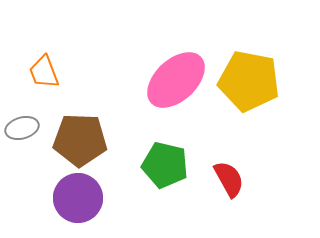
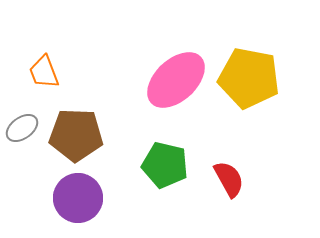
yellow pentagon: moved 3 px up
gray ellipse: rotated 20 degrees counterclockwise
brown pentagon: moved 4 px left, 5 px up
